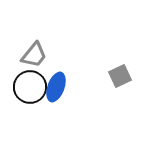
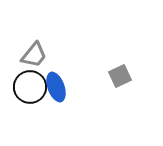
blue ellipse: rotated 40 degrees counterclockwise
